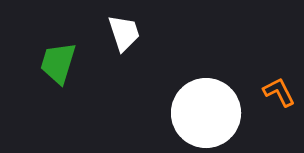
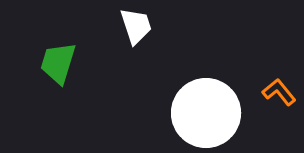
white trapezoid: moved 12 px right, 7 px up
orange L-shape: rotated 12 degrees counterclockwise
